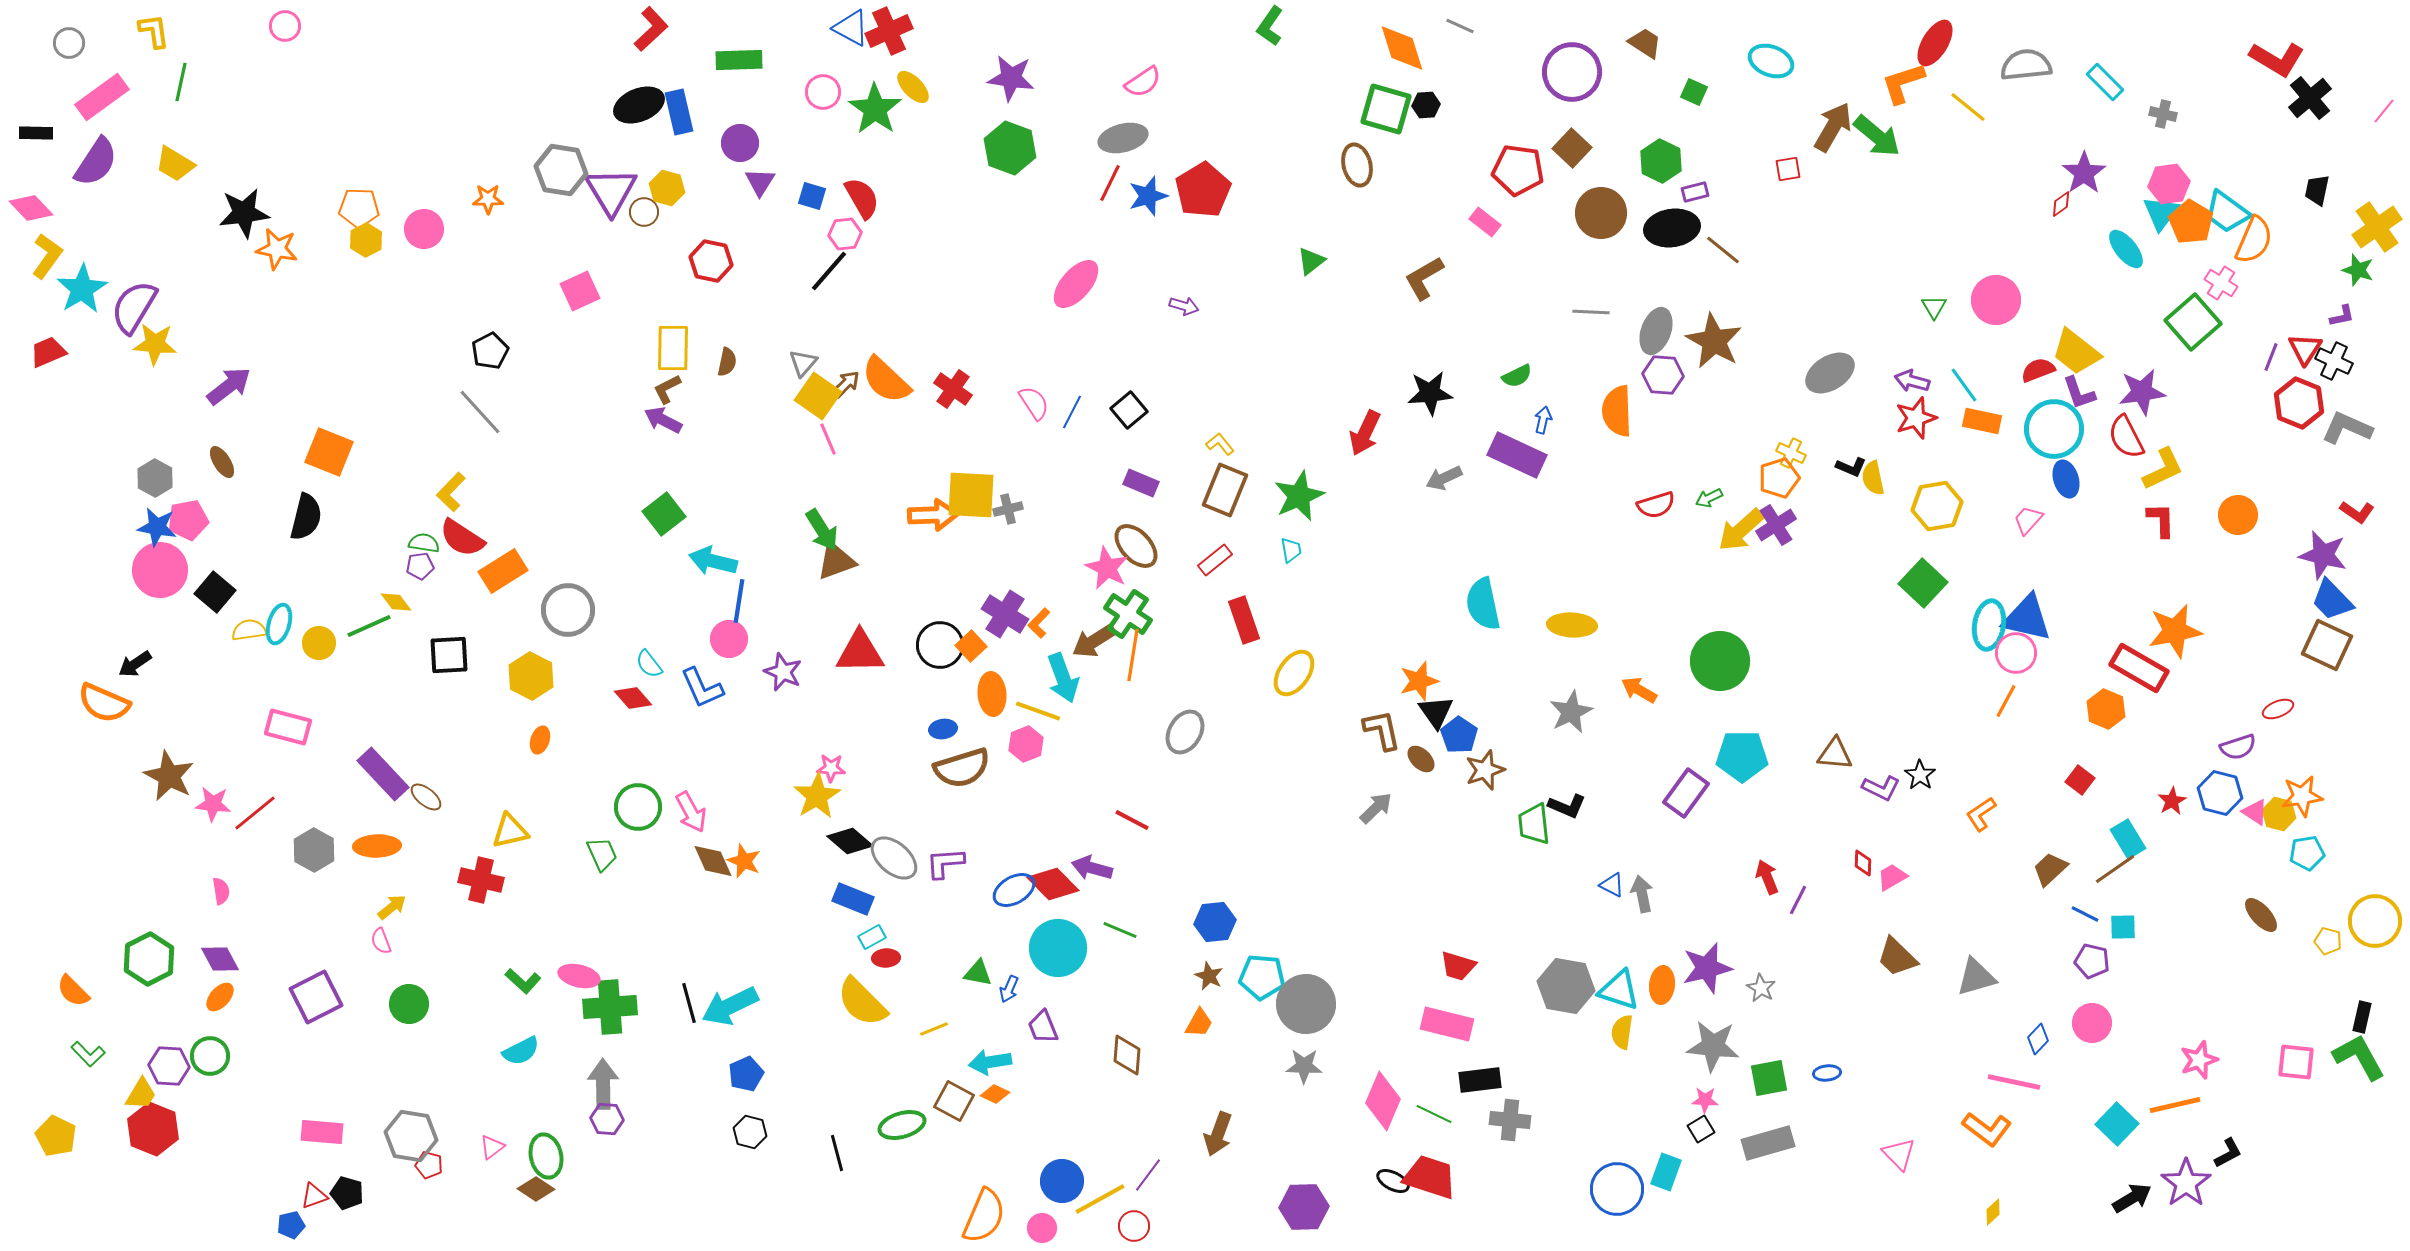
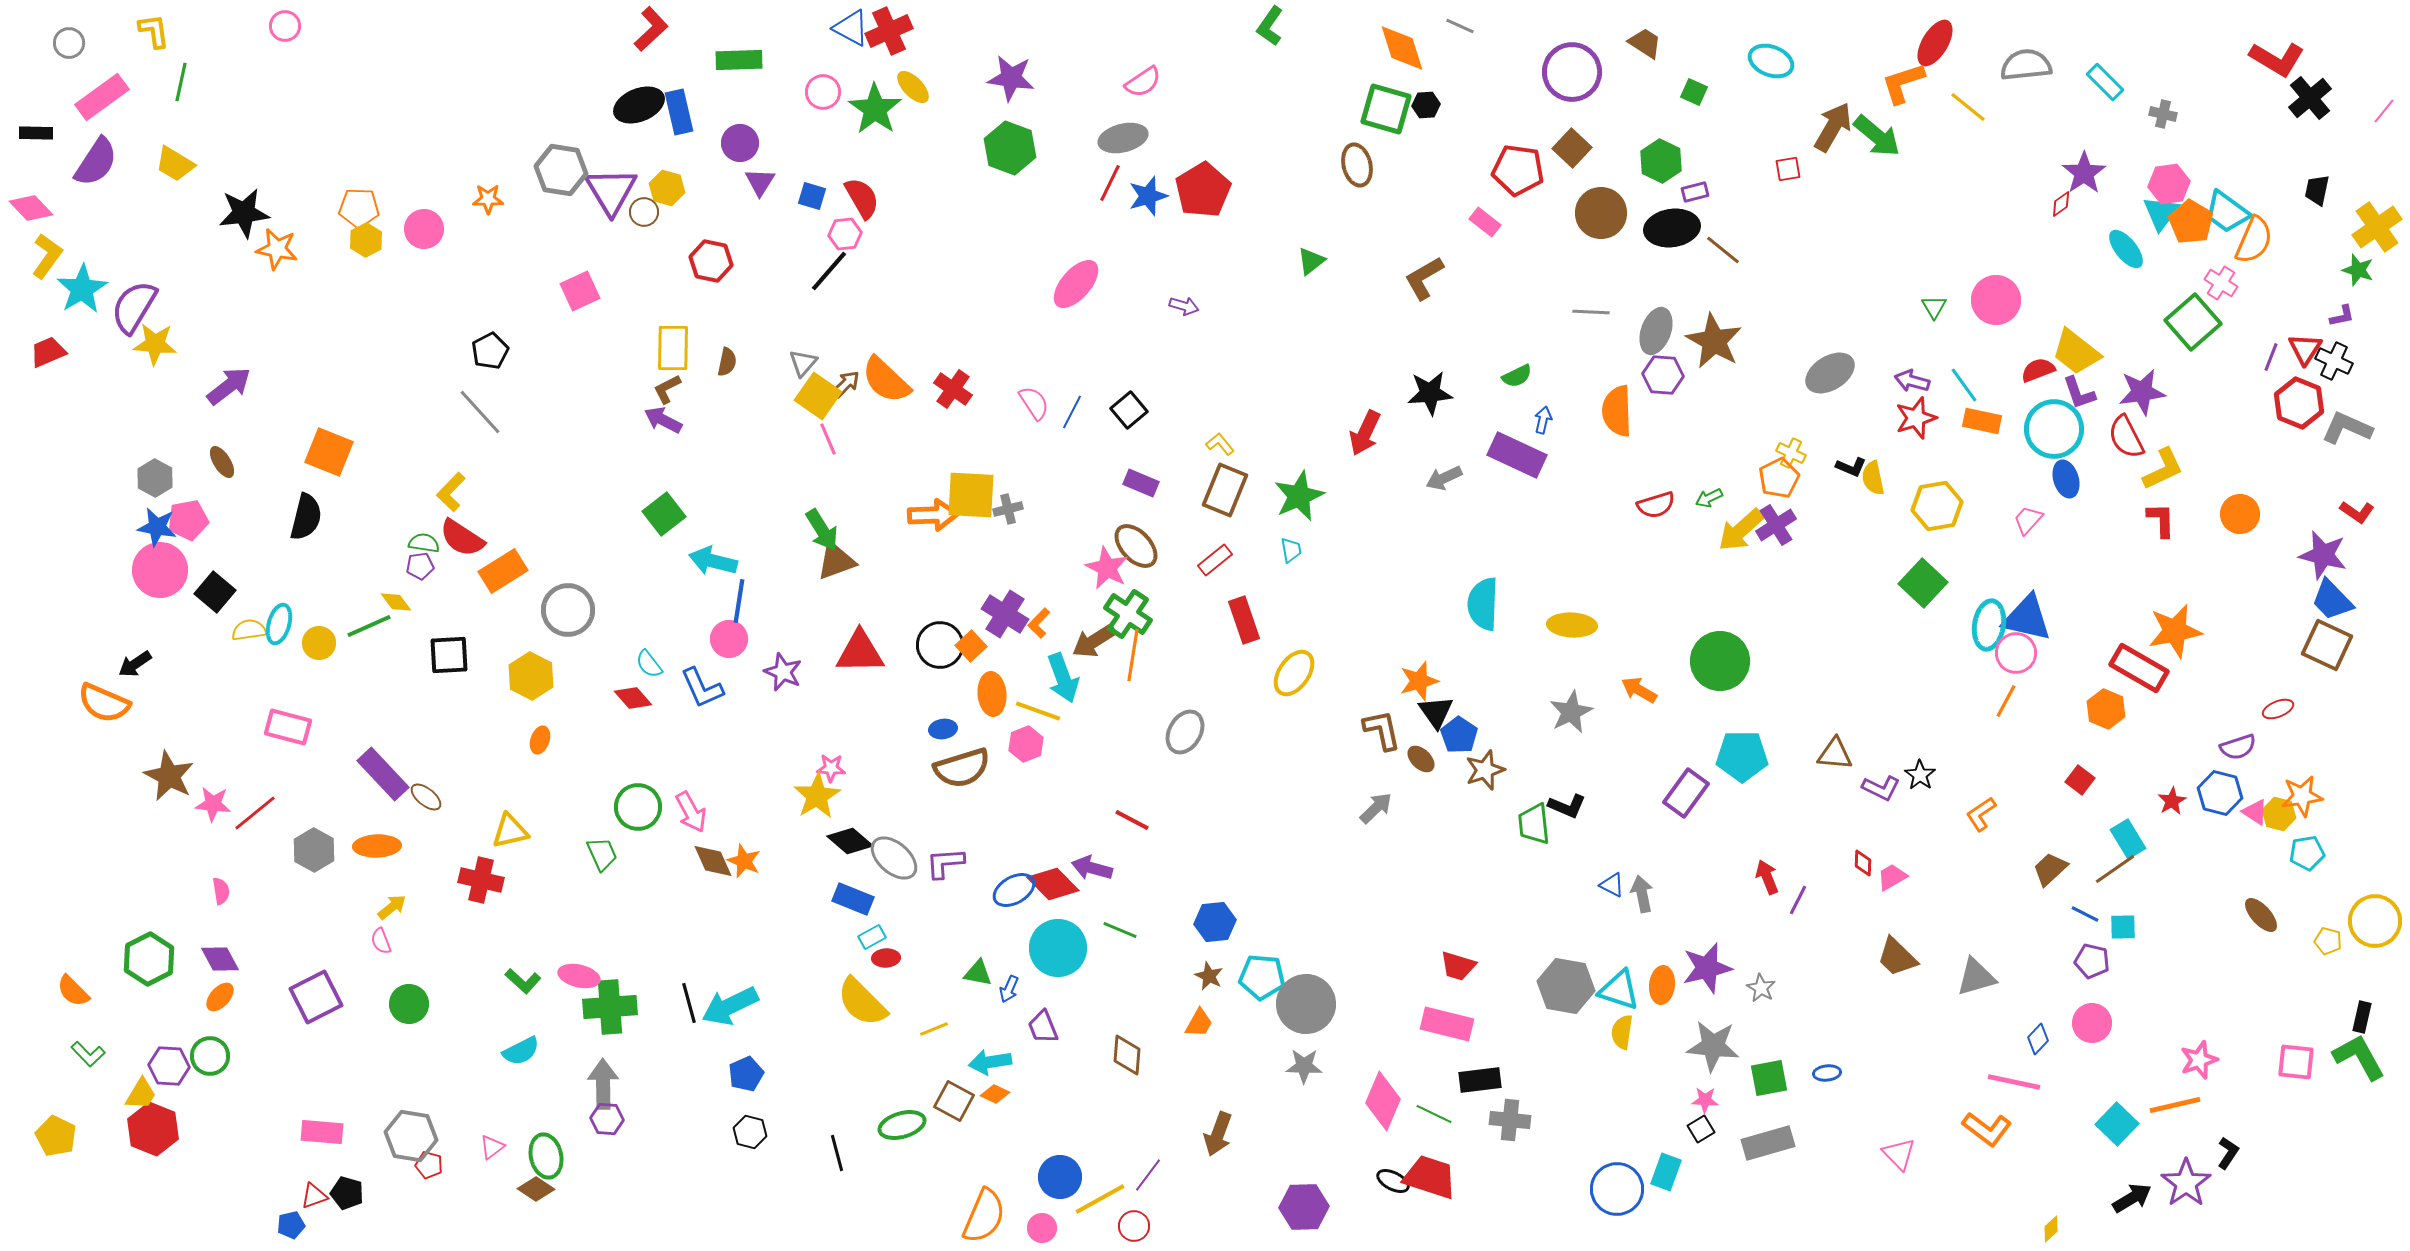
orange pentagon at (1779, 478): rotated 9 degrees counterclockwise
orange circle at (2238, 515): moved 2 px right, 1 px up
cyan semicircle at (1483, 604): rotated 14 degrees clockwise
black L-shape at (2228, 1153): rotated 28 degrees counterclockwise
blue circle at (1062, 1181): moved 2 px left, 4 px up
yellow diamond at (1993, 1212): moved 58 px right, 17 px down
